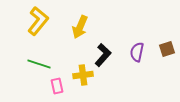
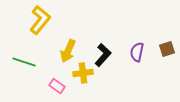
yellow L-shape: moved 2 px right, 1 px up
yellow arrow: moved 12 px left, 24 px down
green line: moved 15 px left, 2 px up
yellow cross: moved 2 px up
pink rectangle: rotated 42 degrees counterclockwise
